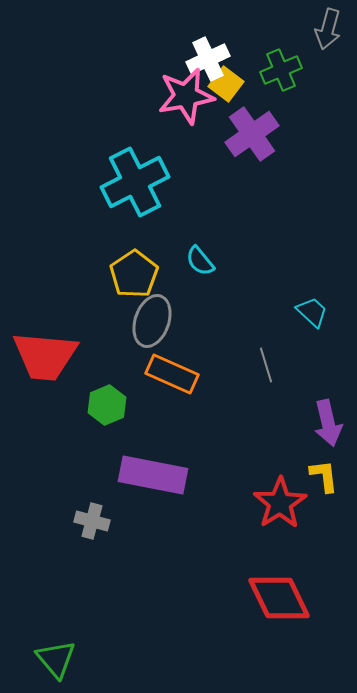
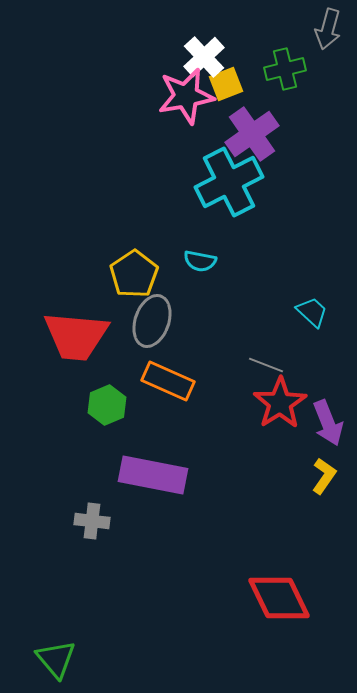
white cross: moved 4 px left, 2 px up; rotated 18 degrees counterclockwise
green cross: moved 4 px right, 1 px up; rotated 9 degrees clockwise
yellow square: rotated 32 degrees clockwise
cyan cross: moved 94 px right
cyan semicircle: rotated 40 degrees counterclockwise
red trapezoid: moved 31 px right, 20 px up
gray line: rotated 52 degrees counterclockwise
orange rectangle: moved 4 px left, 7 px down
purple arrow: rotated 9 degrees counterclockwise
yellow L-shape: rotated 42 degrees clockwise
red star: moved 100 px up
gray cross: rotated 8 degrees counterclockwise
